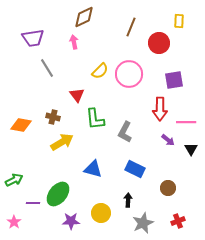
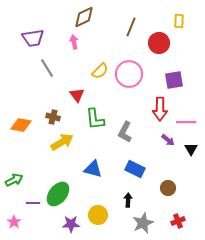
yellow circle: moved 3 px left, 2 px down
purple star: moved 3 px down
